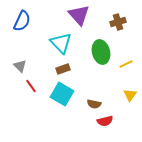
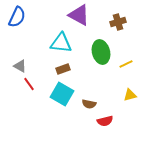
purple triangle: rotated 20 degrees counterclockwise
blue semicircle: moved 5 px left, 4 px up
cyan triangle: rotated 40 degrees counterclockwise
gray triangle: rotated 16 degrees counterclockwise
red line: moved 2 px left, 2 px up
yellow triangle: rotated 40 degrees clockwise
brown semicircle: moved 5 px left
